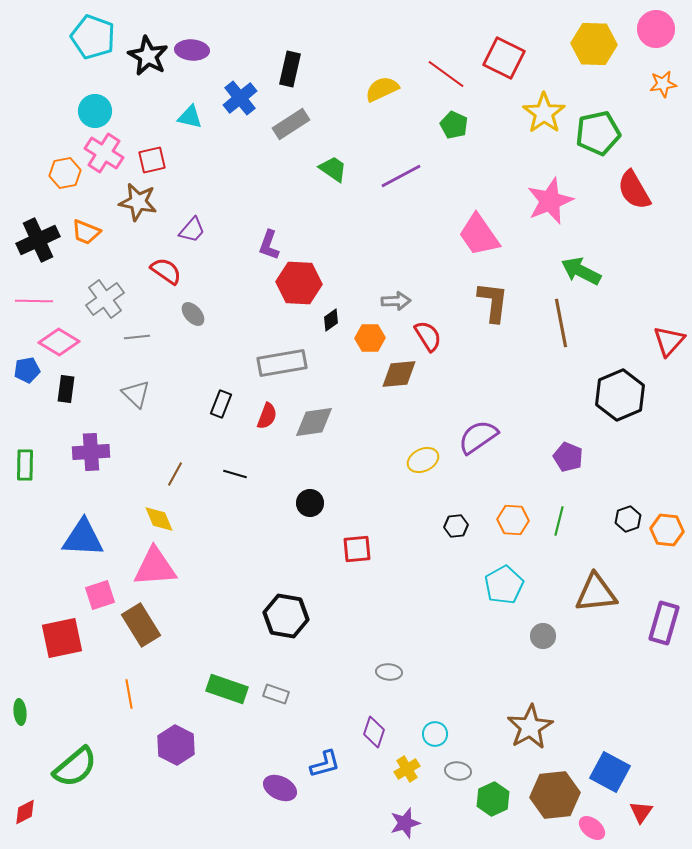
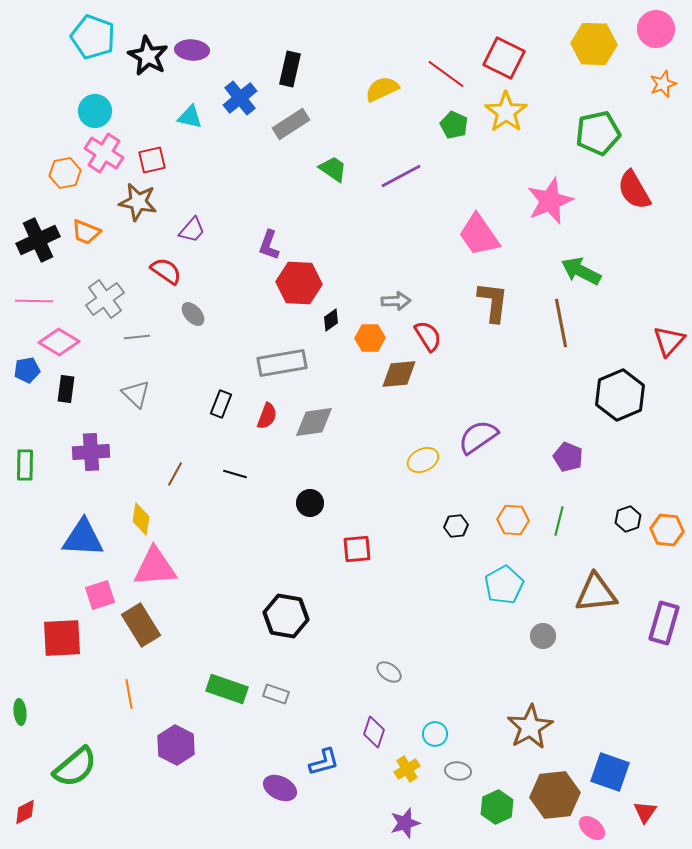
orange star at (663, 84): rotated 12 degrees counterclockwise
yellow star at (544, 113): moved 38 px left, 1 px up
yellow diamond at (159, 519): moved 18 px left; rotated 32 degrees clockwise
red square at (62, 638): rotated 9 degrees clockwise
gray ellipse at (389, 672): rotated 30 degrees clockwise
blue L-shape at (325, 764): moved 1 px left, 2 px up
blue square at (610, 772): rotated 9 degrees counterclockwise
green hexagon at (493, 799): moved 4 px right, 8 px down
red triangle at (641, 812): moved 4 px right
